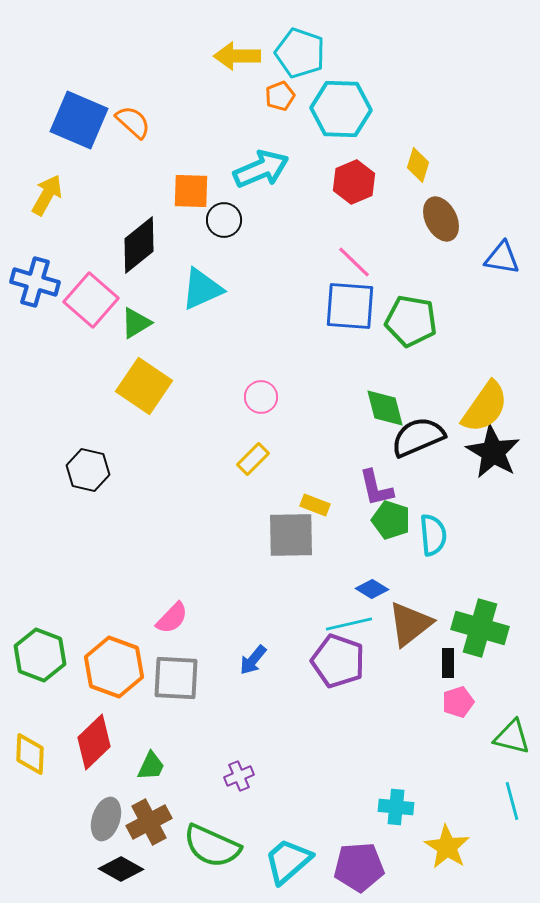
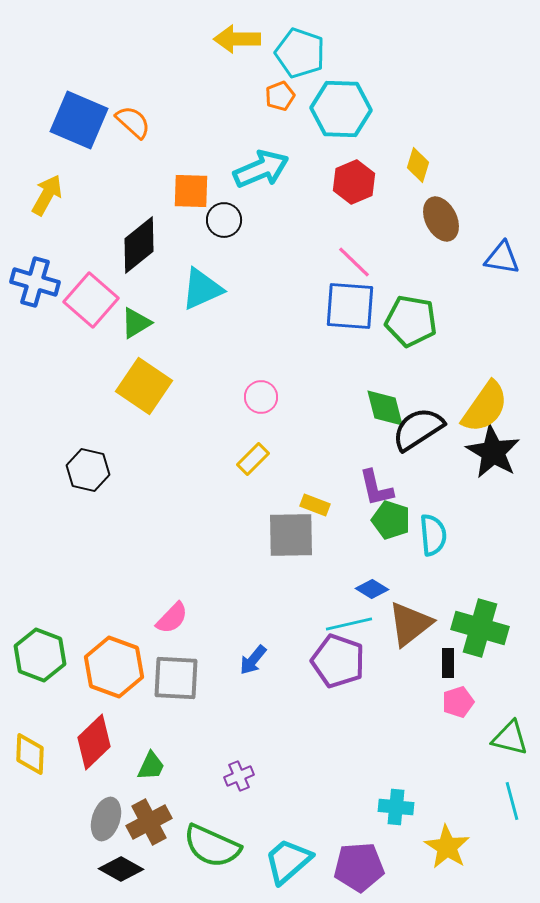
yellow arrow at (237, 56): moved 17 px up
black semicircle at (418, 437): moved 8 px up; rotated 10 degrees counterclockwise
green triangle at (512, 737): moved 2 px left, 1 px down
